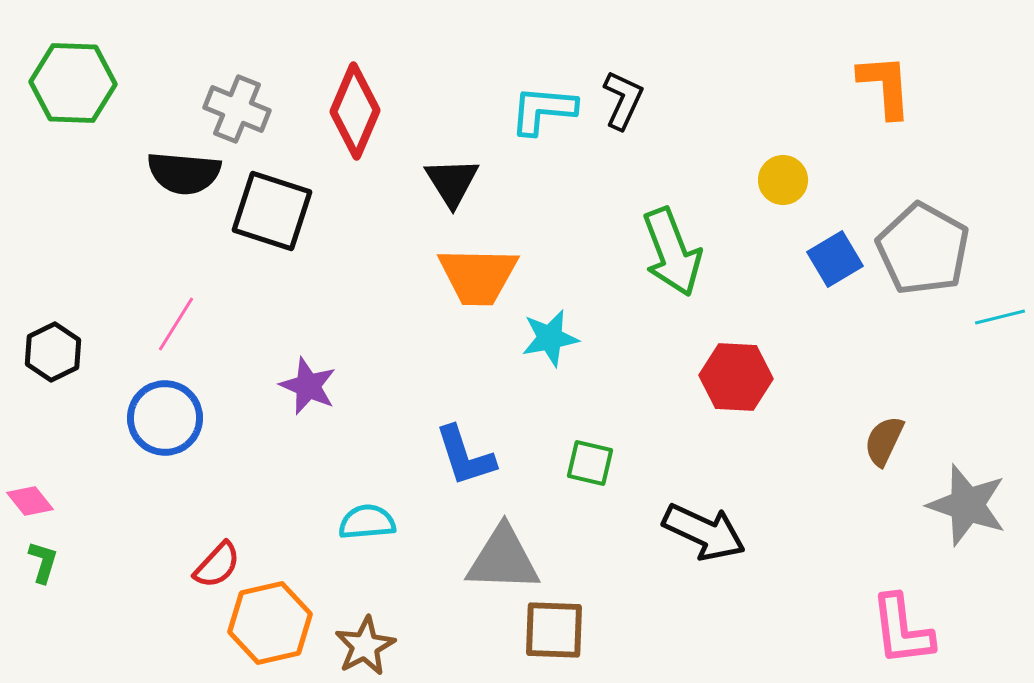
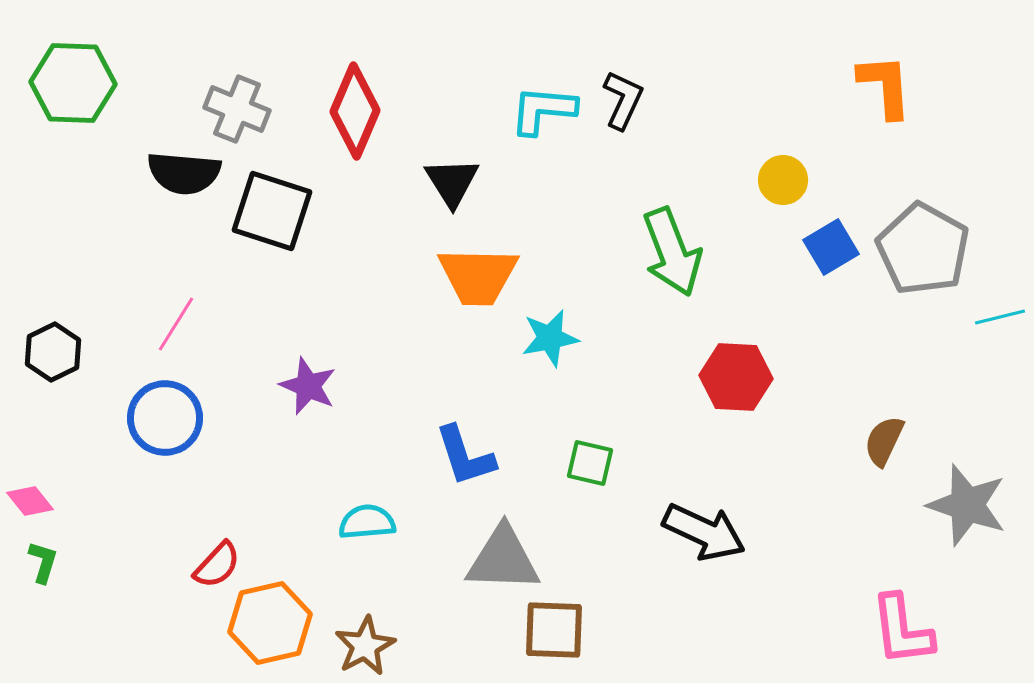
blue square: moved 4 px left, 12 px up
